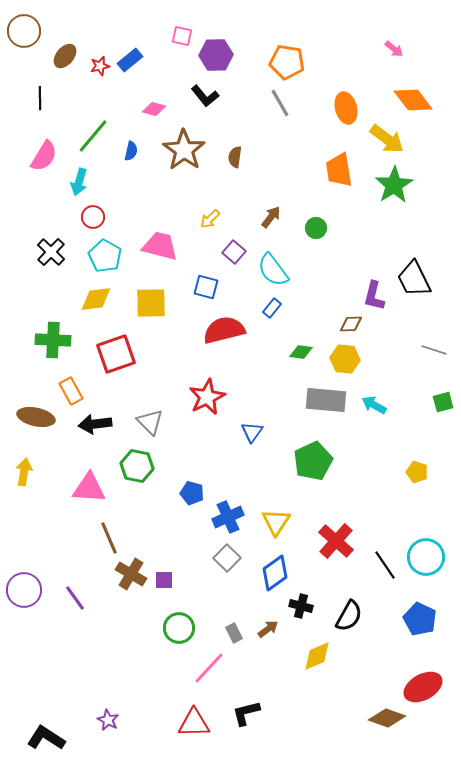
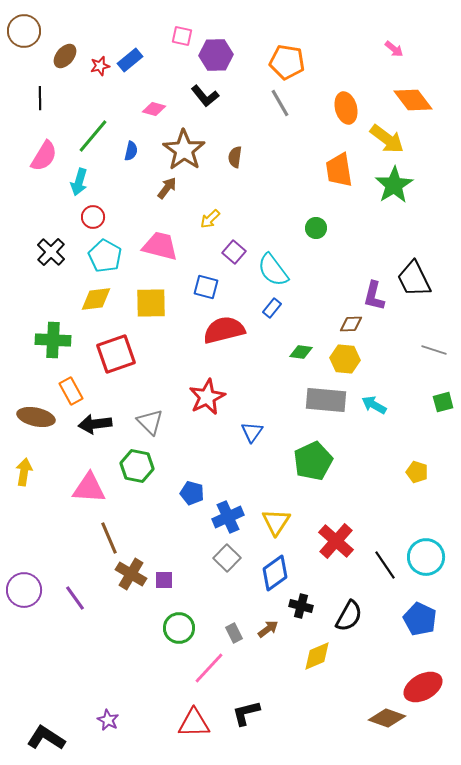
brown arrow at (271, 217): moved 104 px left, 29 px up
